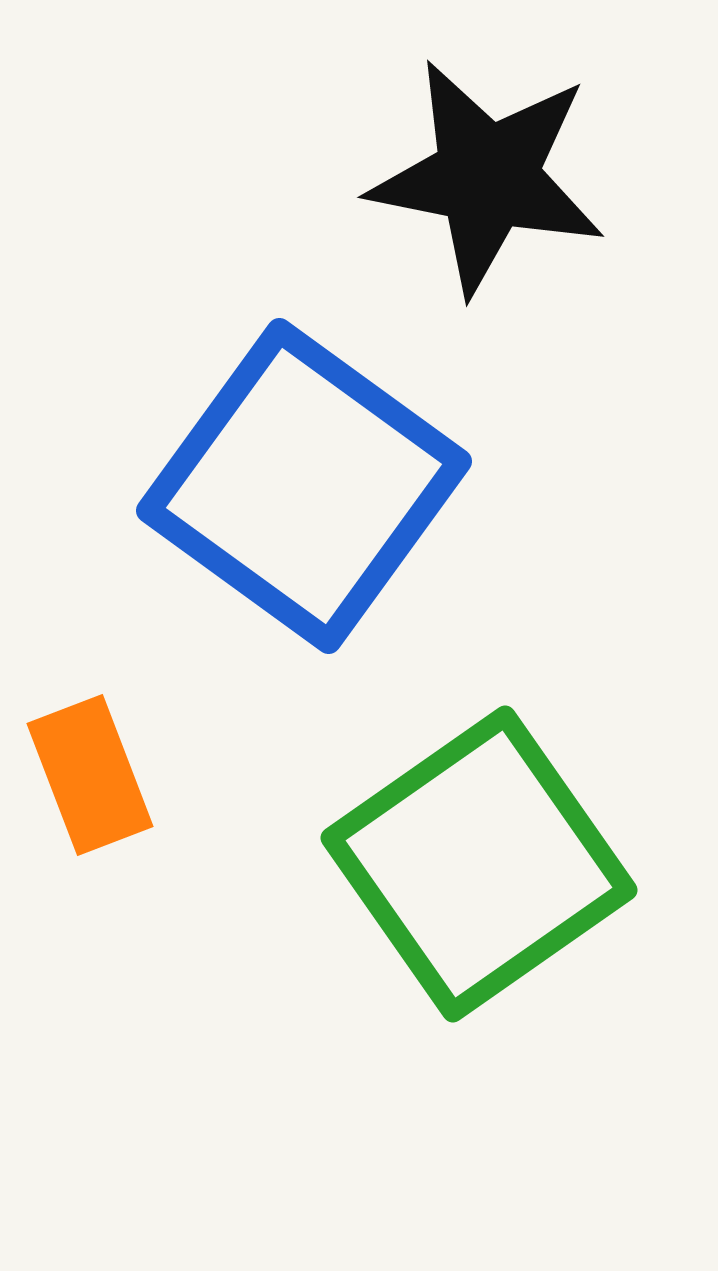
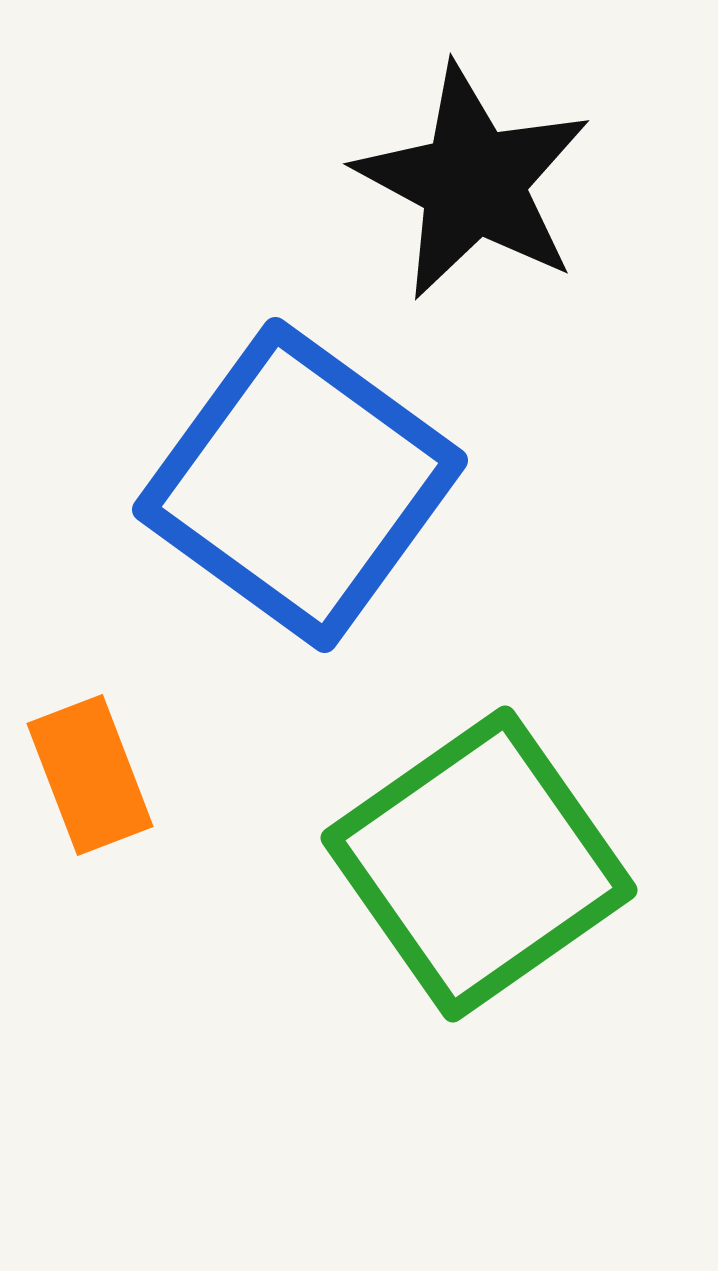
black star: moved 14 px left, 5 px down; rotated 17 degrees clockwise
blue square: moved 4 px left, 1 px up
